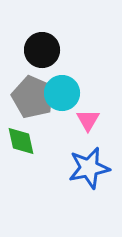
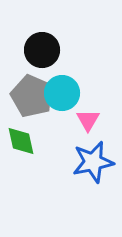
gray pentagon: moved 1 px left, 1 px up
blue star: moved 4 px right, 6 px up
